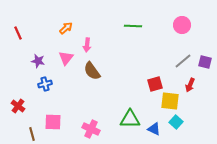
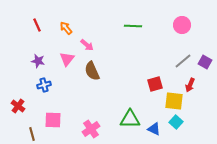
orange arrow: rotated 88 degrees counterclockwise
red line: moved 19 px right, 8 px up
pink arrow: rotated 56 degrees counterclockwise
pink triangle: moved 1 px right, 1 px down
purple square: rotated 16 degrees clockwise
brown semicircle: rotated 12 degrees clockwise
blue cross: moved 1 px left, 1 px down
yellow square: moved 4 px right
pink square: moved 2 px up
pink cross: rotated 30 degrees clockwise
